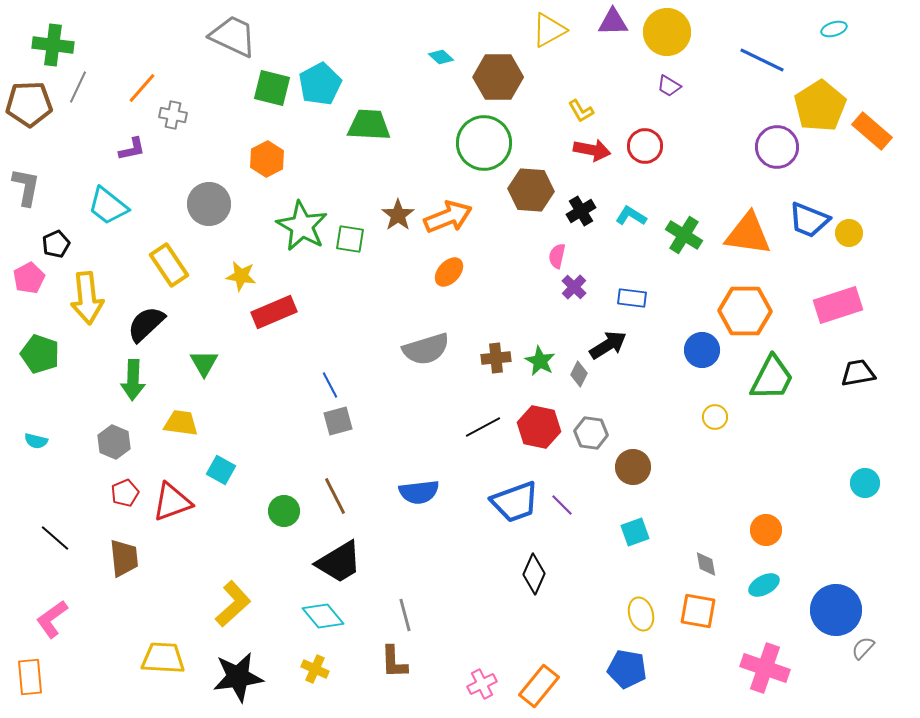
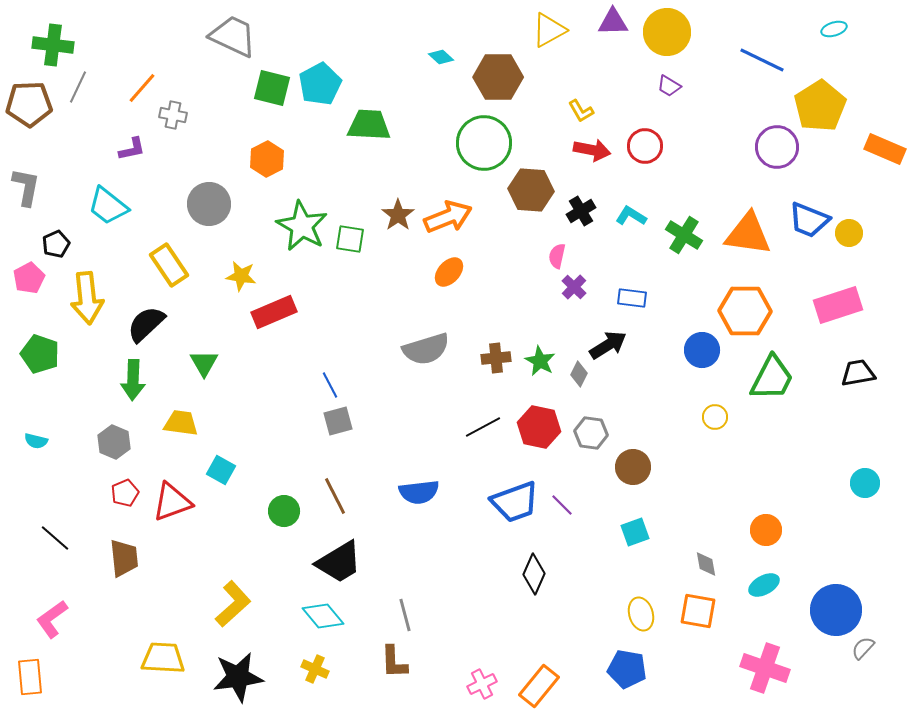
orange rectangle at (872, 131): moved 13 px right, 18 px down; rotated 18 degrees counterclockwise
